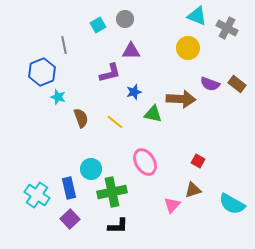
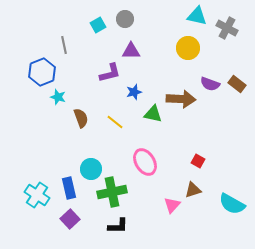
cyan triangle: rotated 10 degrees counterclockwise
